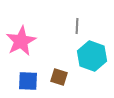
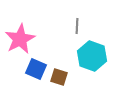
pink star: moved 1 px left, 2 px up
blue square: moved 8 px right, 12 px up; rotated 20 degrees clockwise
